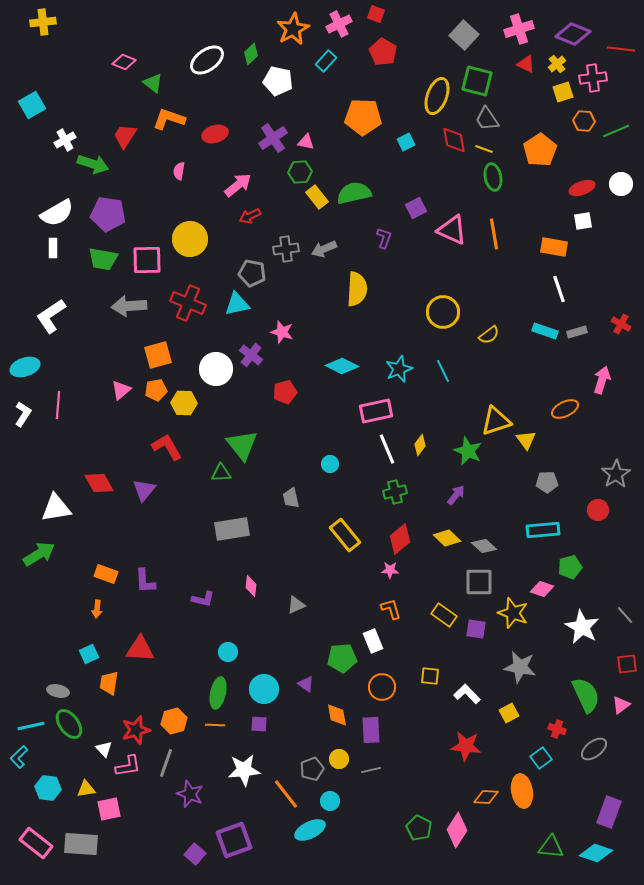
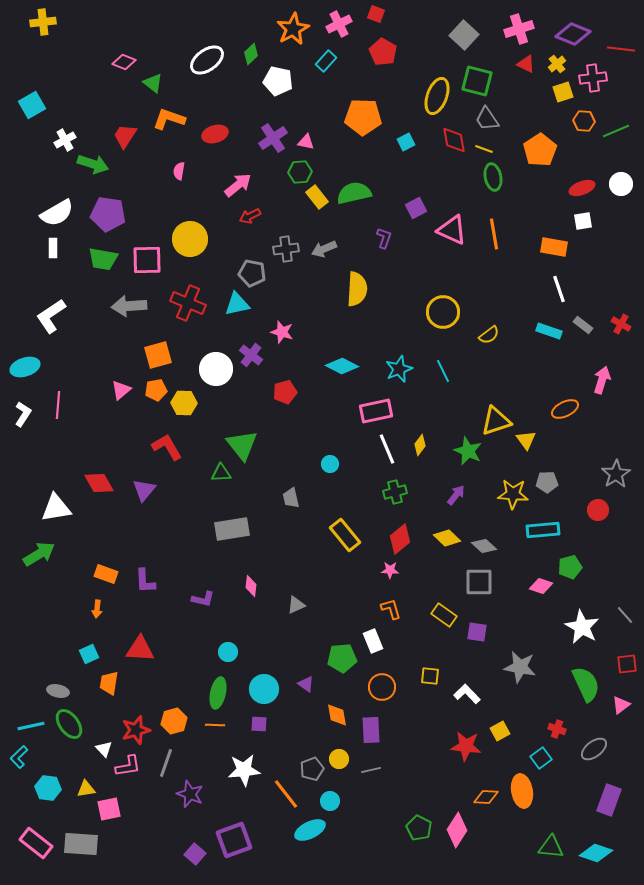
cyan rectangle at (545, 331): moved 4 px right
gray rectangle at (577, 332): moved 6 px right, 7 px up; rotated 54 degrees clockwise
pink diamond at (542, 589): moved 1 px left, 3 px up
yellow star at (513, 613): moved 119 px up; rotated 16 degrees counterclockwise
purple square at (476, 629): moved 1 px right, 3 px down
green semicircle at (586, 695): moved 11 px up
yellow square at (509, 713): moved 9 px left, 18 px down
purple rectangle at (609, 812): moved 12 px up
